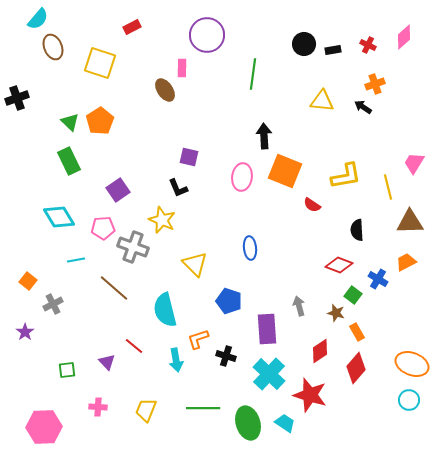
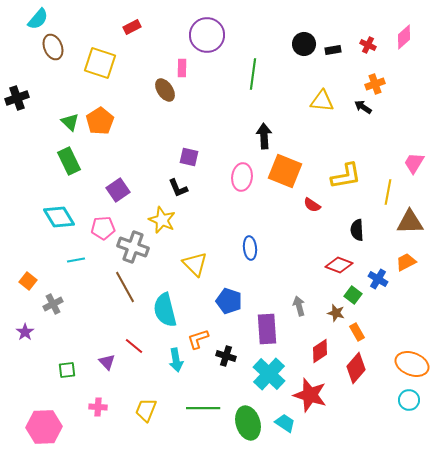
yellow line at (388, 187): moved 5 px down; rotated 25 degrees clockwise
brown line at (114, 288): moved 11 px right, 1 px up; rotated 20 degrees clockwise
